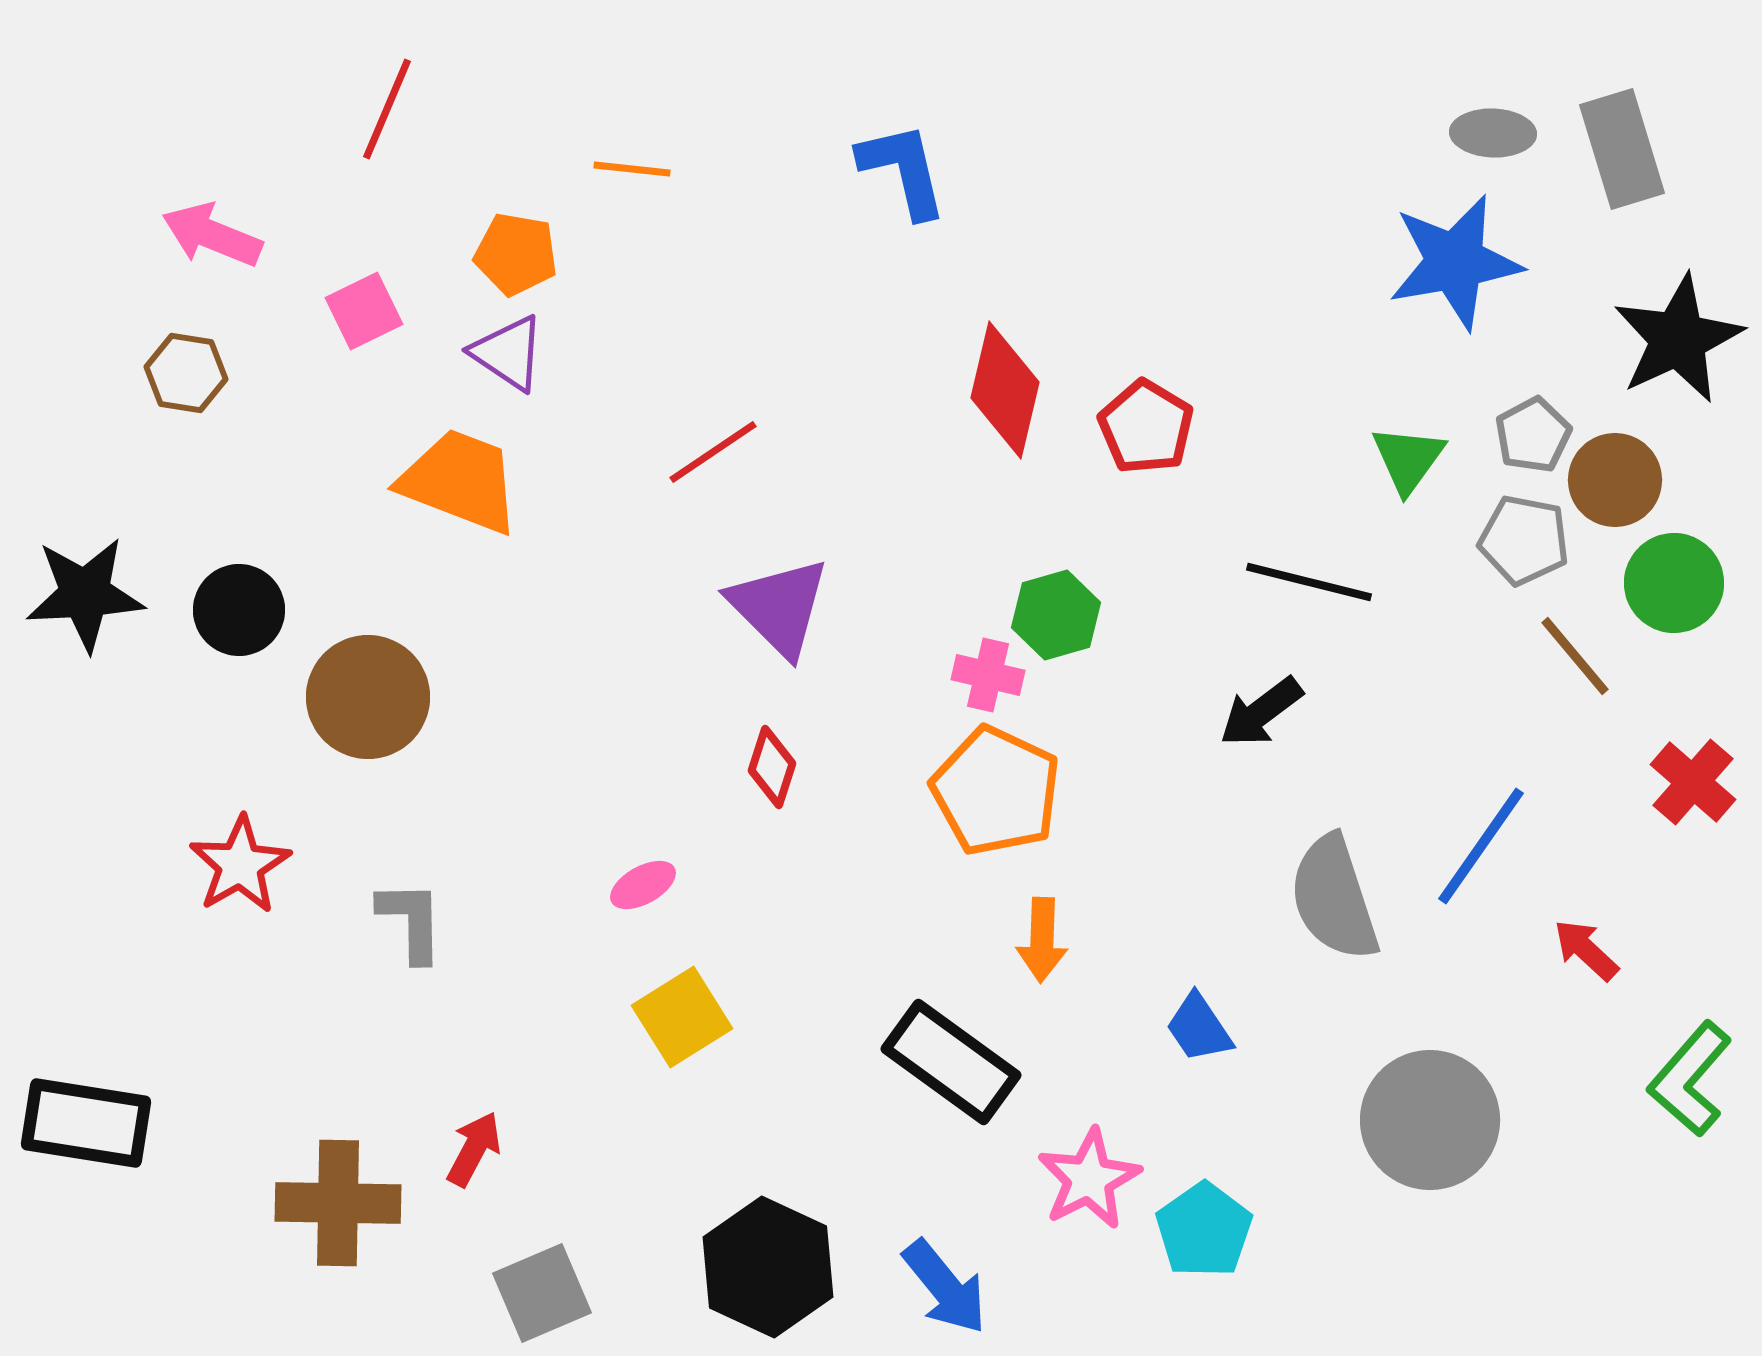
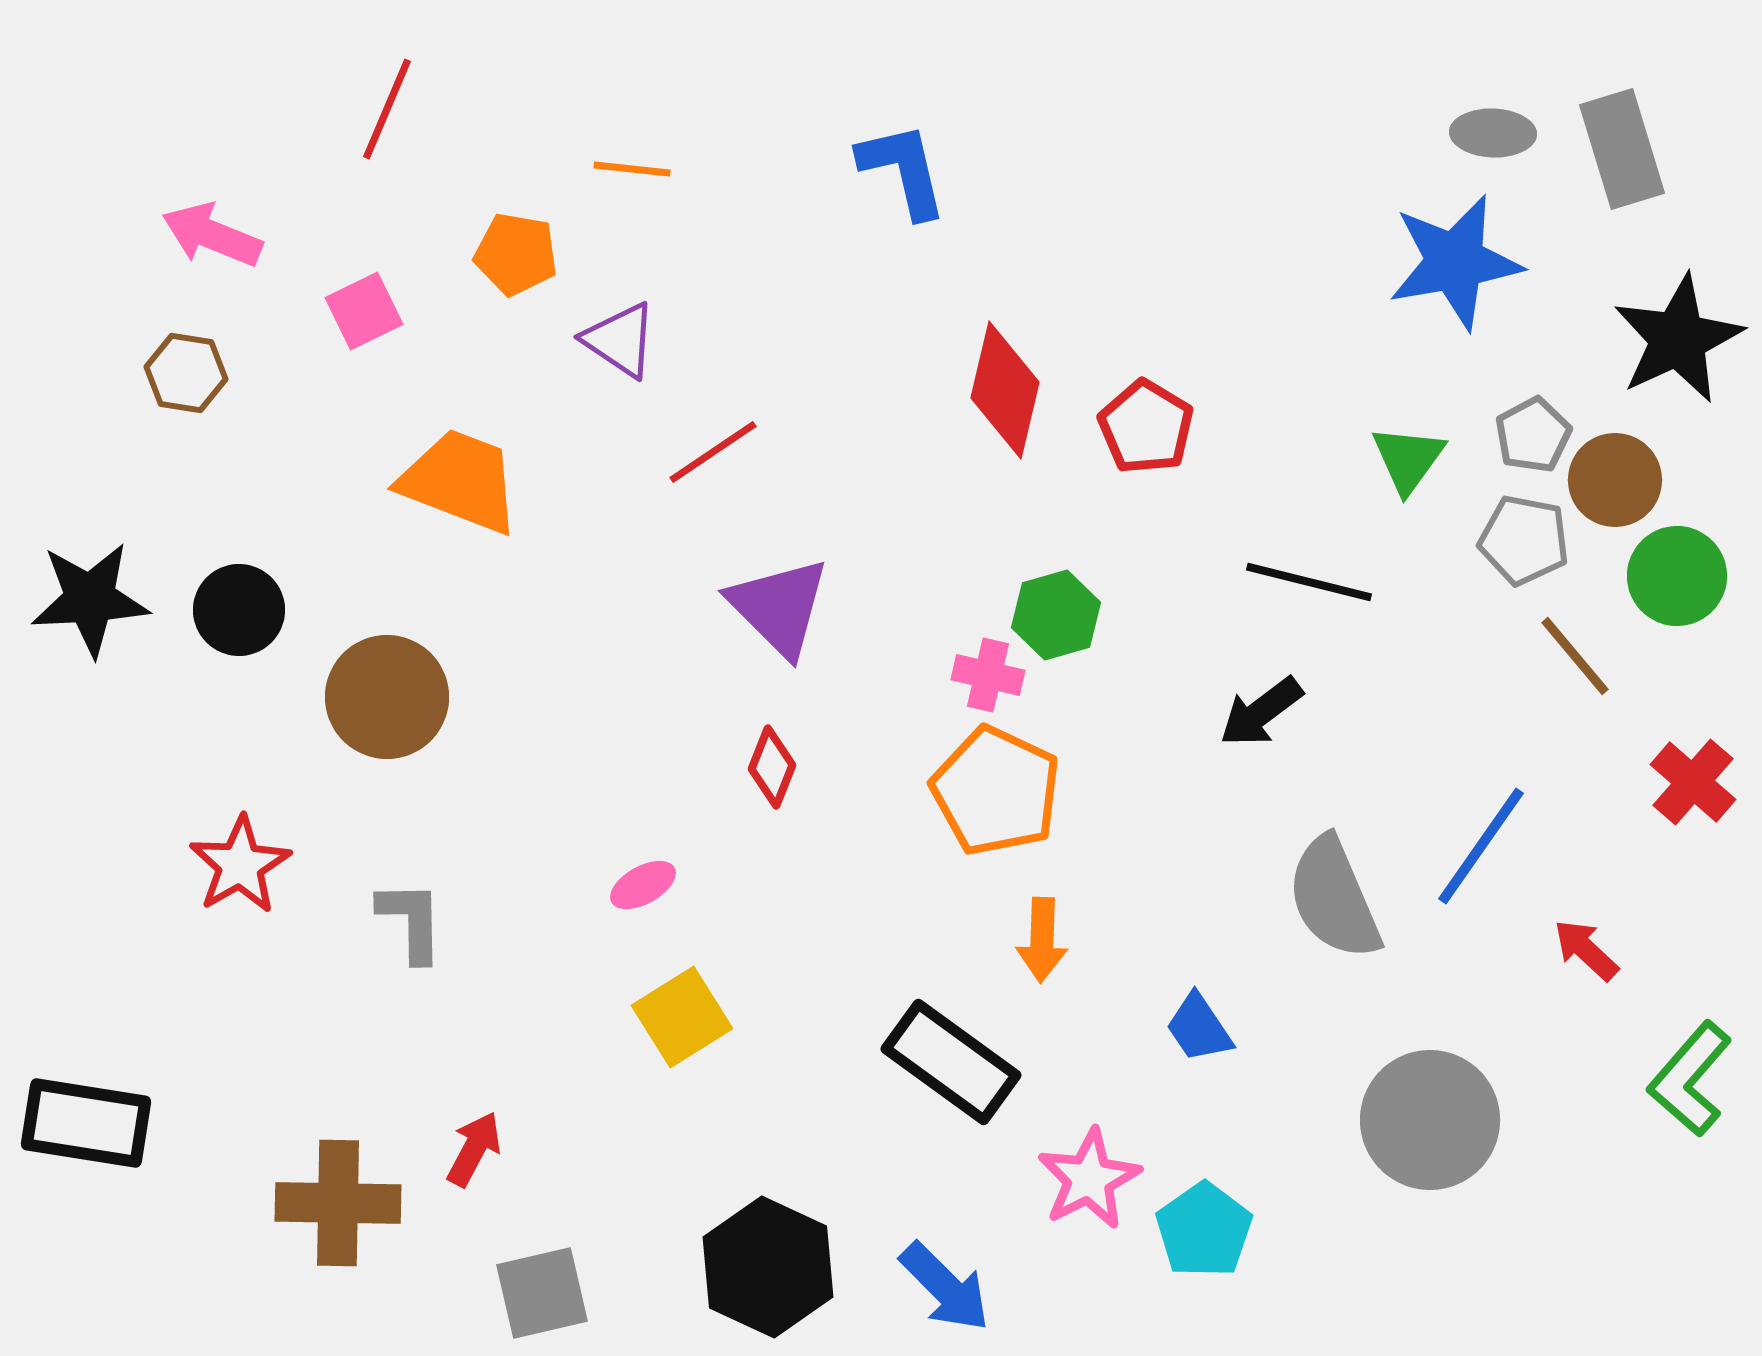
purple triangle at (508, 353): moved 112 px right, 13 px up
green circle at (1674, 583): moved 3 px right, 7 px up
black star at (85, 594): moved 5 px right, 5 px down
brown circle at (368, 697): moved 19 px right
red diamond at (772, 767): rotated 4 degrees clockwise
gray semicircle at (1334, 898): rotated 5 degrees counterclockwise
blue arrow at (945, 1287): rotated 6 degrees counterclockwise
gray square at (542, 1293): rotated 10 degrees clockwise
